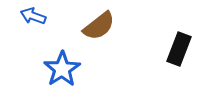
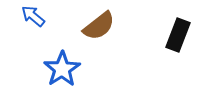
blue arrow: rotated 20 degrees clockwise
black rectangle: moved 1 px left, 14 px up
